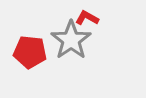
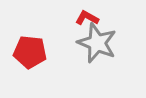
gray star: moved 26 px right, 3 px down; rotated 15 degrees counterclockwise
